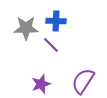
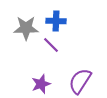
purple semicircle: moved 3 px left
